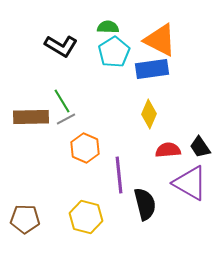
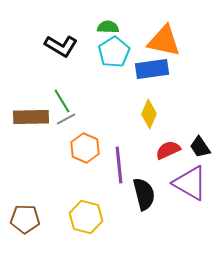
orange triangle: moved 4 px right, 1 px down; rotated 15 degrees counterclockwise
red semicircle: rotated 20 degrees counterclockwise
purple line: moved 10 px up
black semicircle: moved 1 px left, 10 px up
